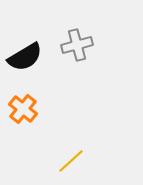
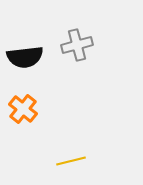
black semicircle: rotated 24 degrees clockwise
yellow line: rotated 28 degrees clockwise
